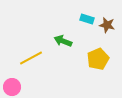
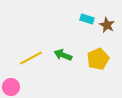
brown star: rotated 14 degrees clockwise
green arrow: moved 14 px down
pink circle: moved 1 px left
